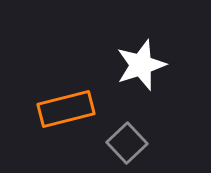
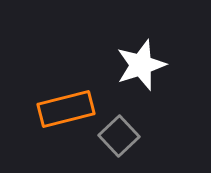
gray square: moved 8 px left, 7 px up
